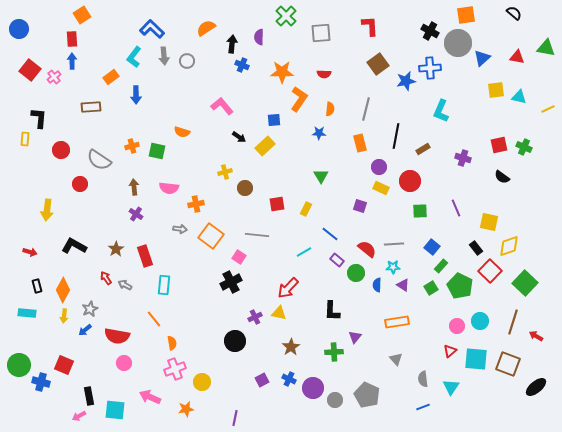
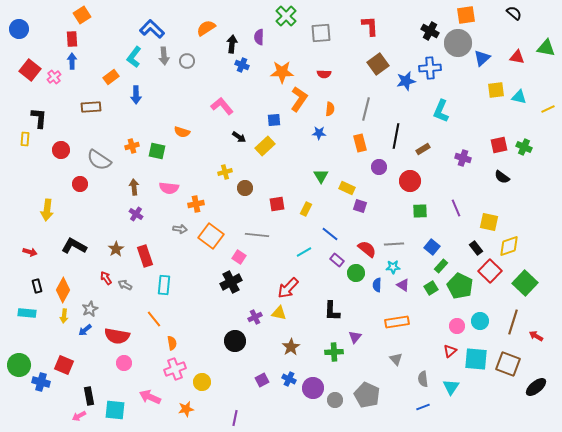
yellow rectangle at (381, 188): moved 34 px left
